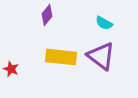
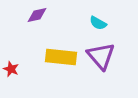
purple diamond: moved 10 px left; rotated 40 degrees clockwise
cyan semicircle: moved 6 px left
purple triangle: rotated 12 degrees clockwise
